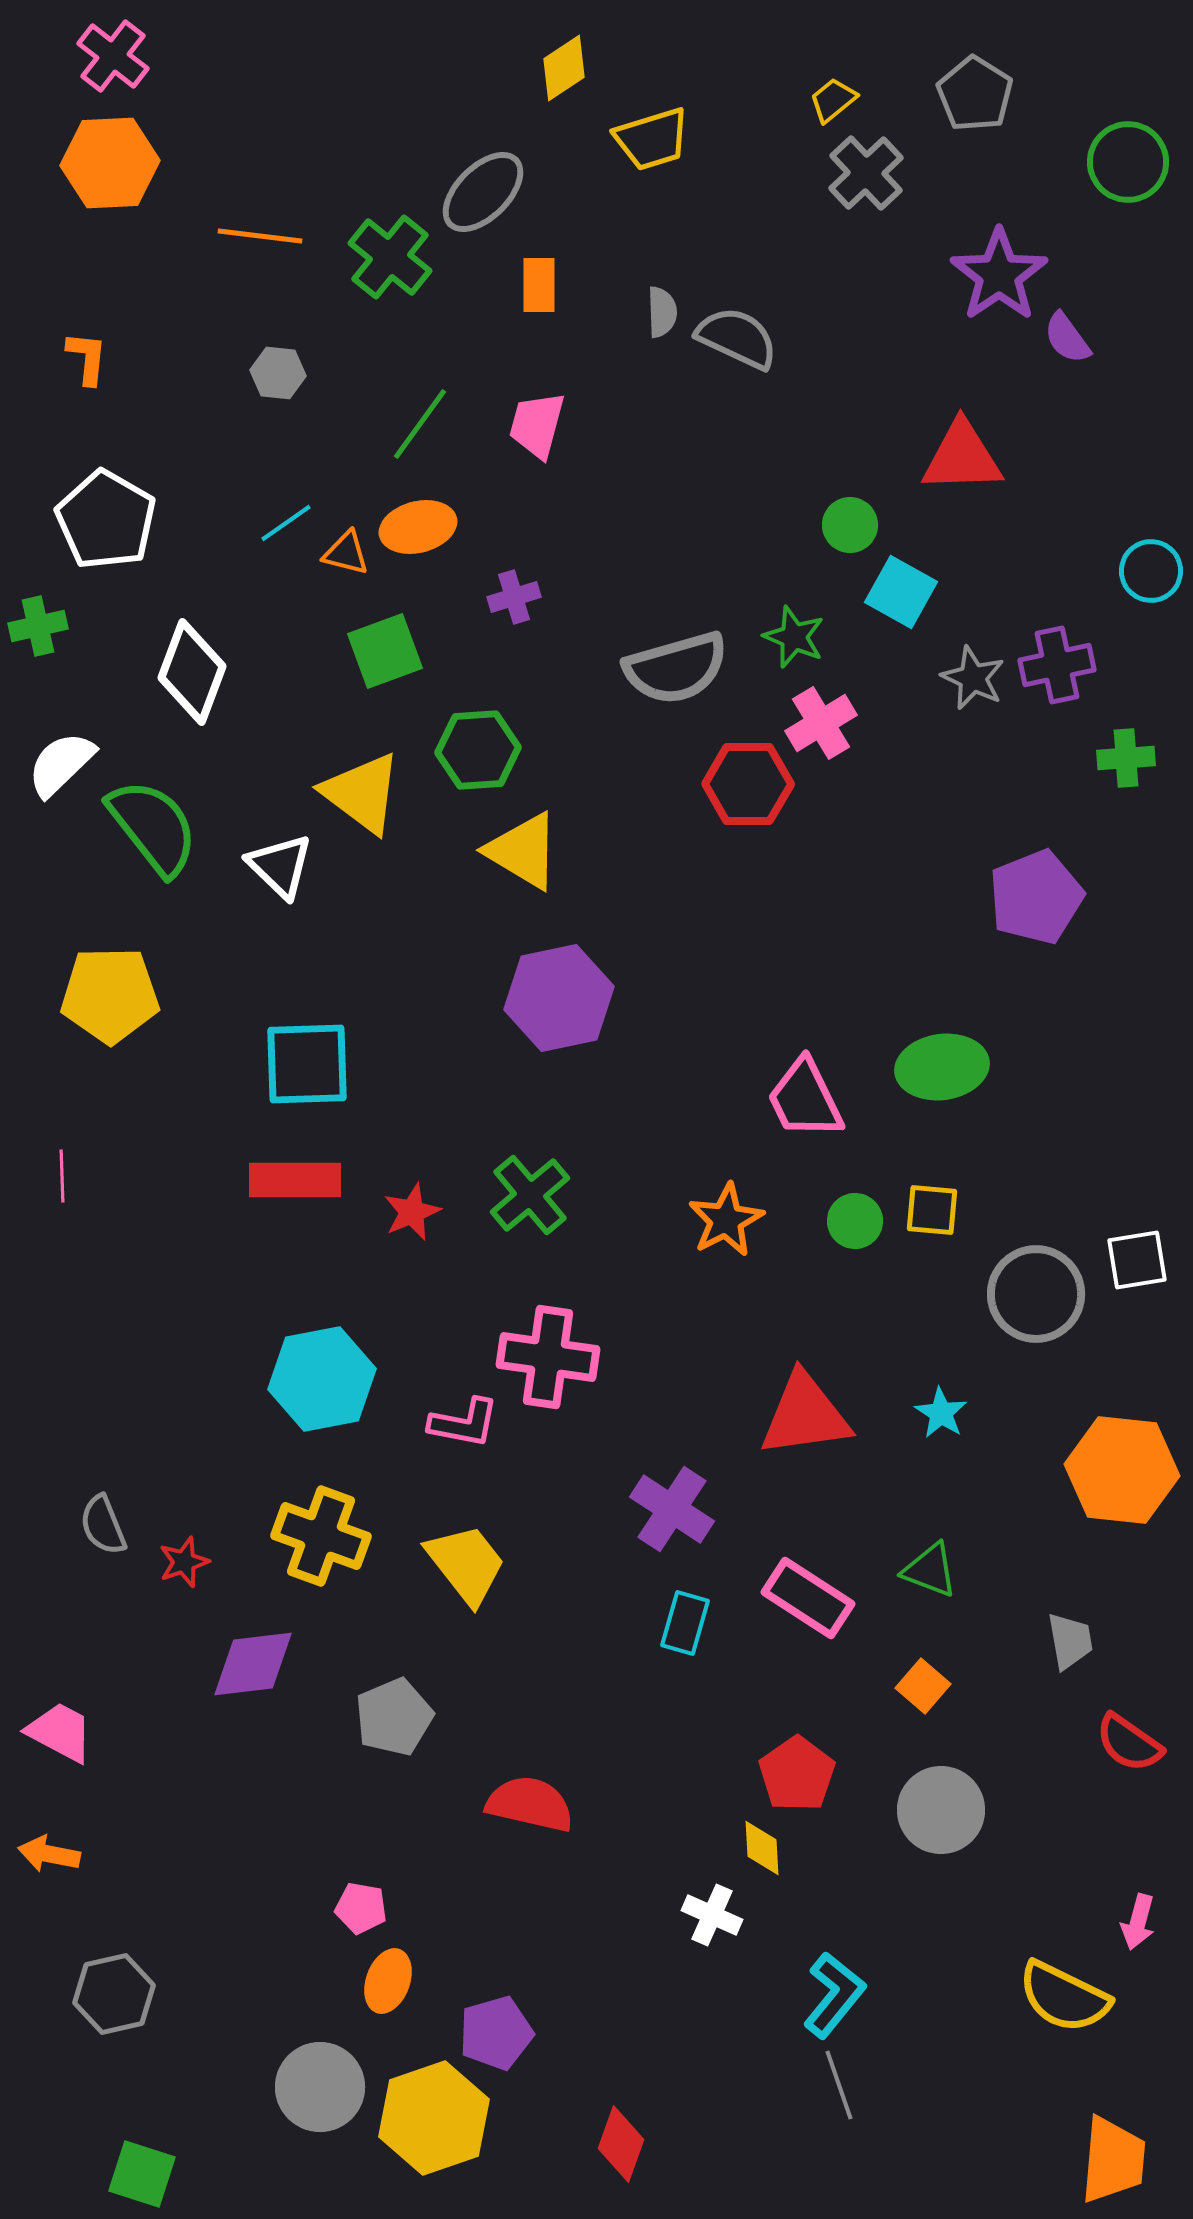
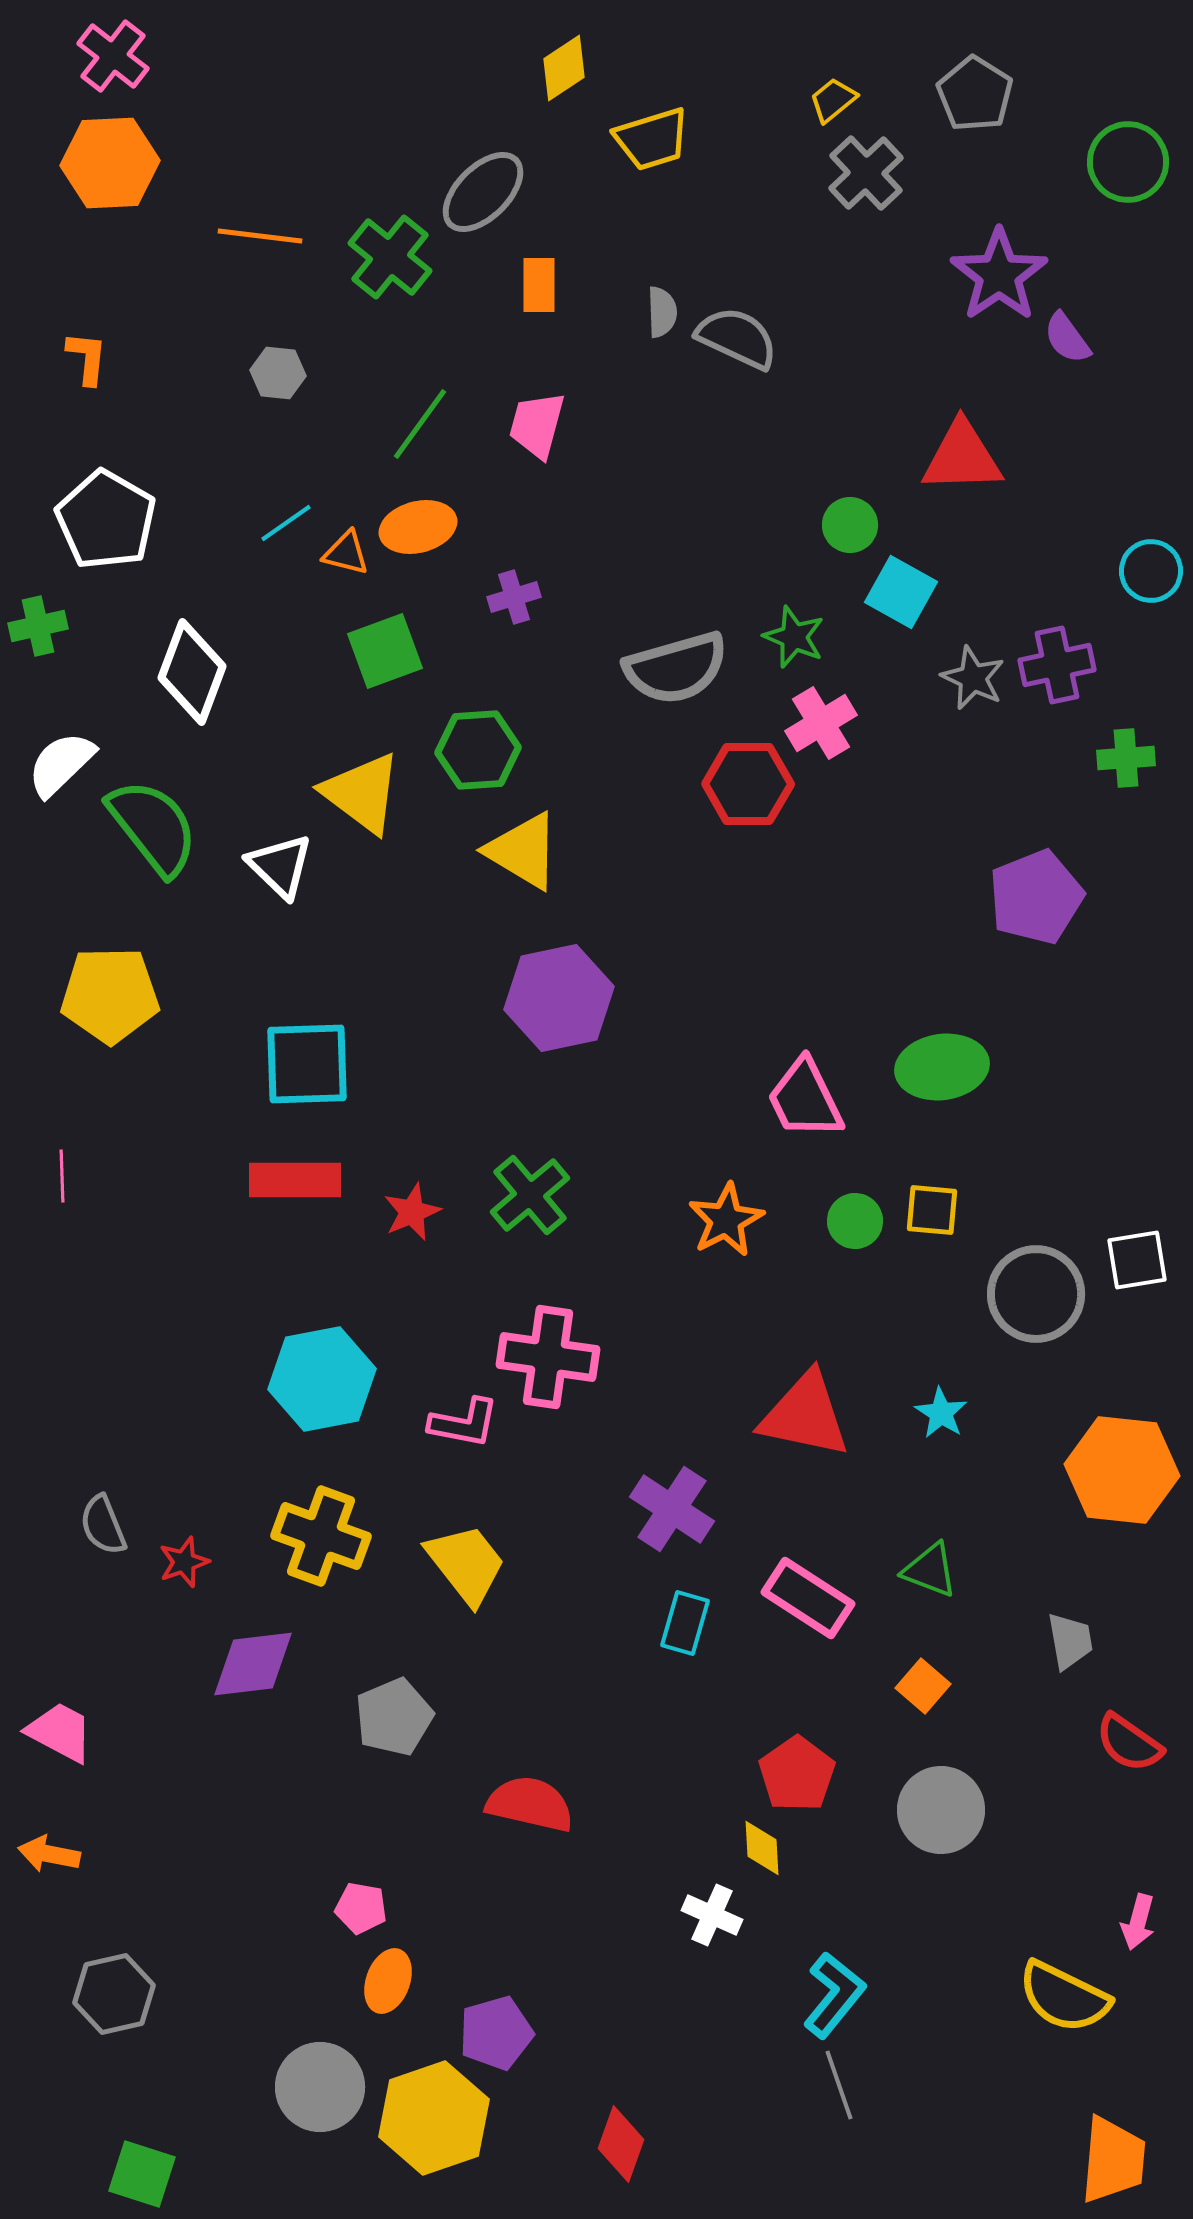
red triangle at (805, 1415): rotated 20 degrees clockwise
